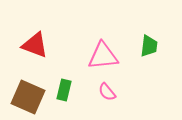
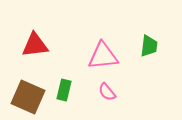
red triangle: rotated 28 degrees counterclockwise
